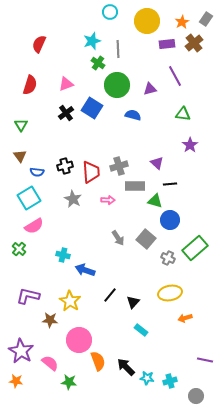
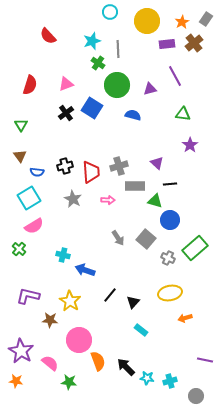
red semicircle at (39, 44): moved 9 px right, 8 px up; rotated 66 degrees counterclockwise
